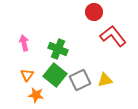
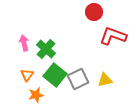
red L-shape: rotated 32 degrees counterclockwise
green cross: moved 12 px left; rotated 18 degrees clockwise
gray square: moved 2 px left, 1 px up
orange star: rotated 21 degrees counterclockwise
